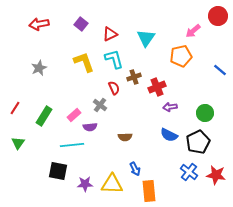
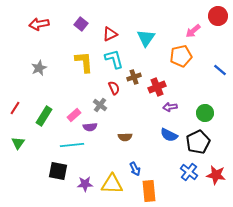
yellow L-shape: rotated 15 degrees clockwise
